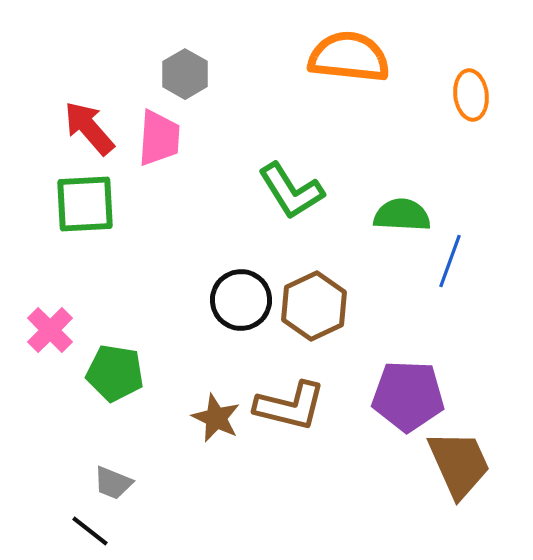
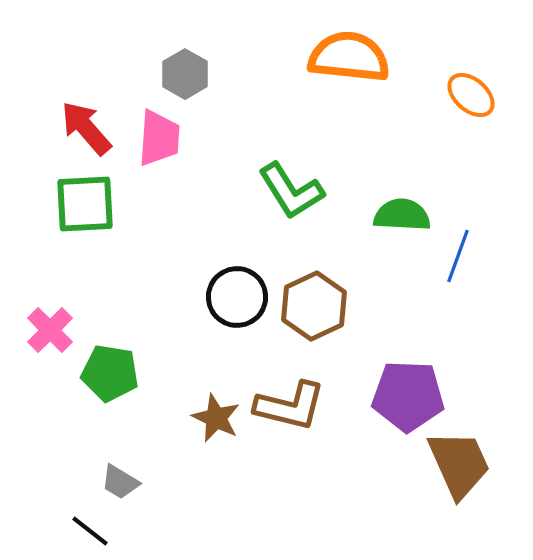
orange ellipse: rotated 42 degrees counterclockwise
red arrow: moved 3 px left
blue line: moved 8 px right, 5 px up
black circle: moved 4 px left, 3 px up
green pentagon: moved 5 px left
gray trapezoid: moved 7 px right, 1 px up; rotated 9 degrees clockwise
